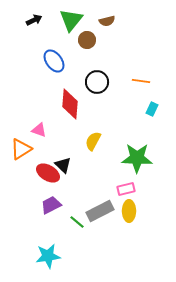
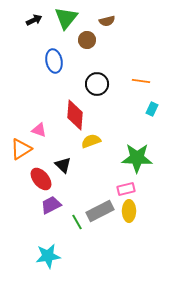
green triangle: moved 5 px left, 2 px up
blue ellipse: rotated 25 degrees clockwise
black circle: moved 2 px down
red diamond: moved 5 px right, 11 px down
yellow semicircle: moved 2 px left; rotated 42 degrees clockwise
red ellipse: moved 7 px left, 6 px down; rotated 20 degrees clockwise
green line: rotated 21 degrees clockwise
